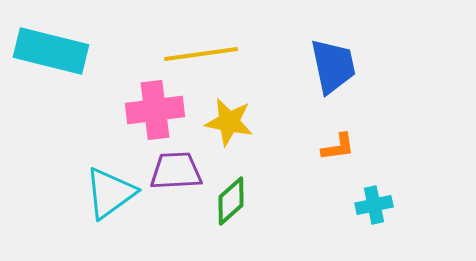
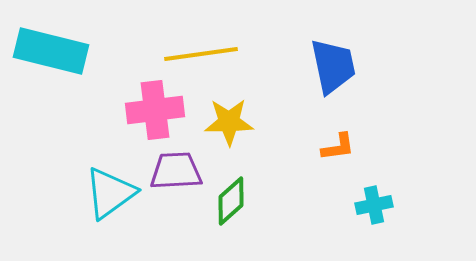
yellow star: rotated 12 degrees counterclockwise
